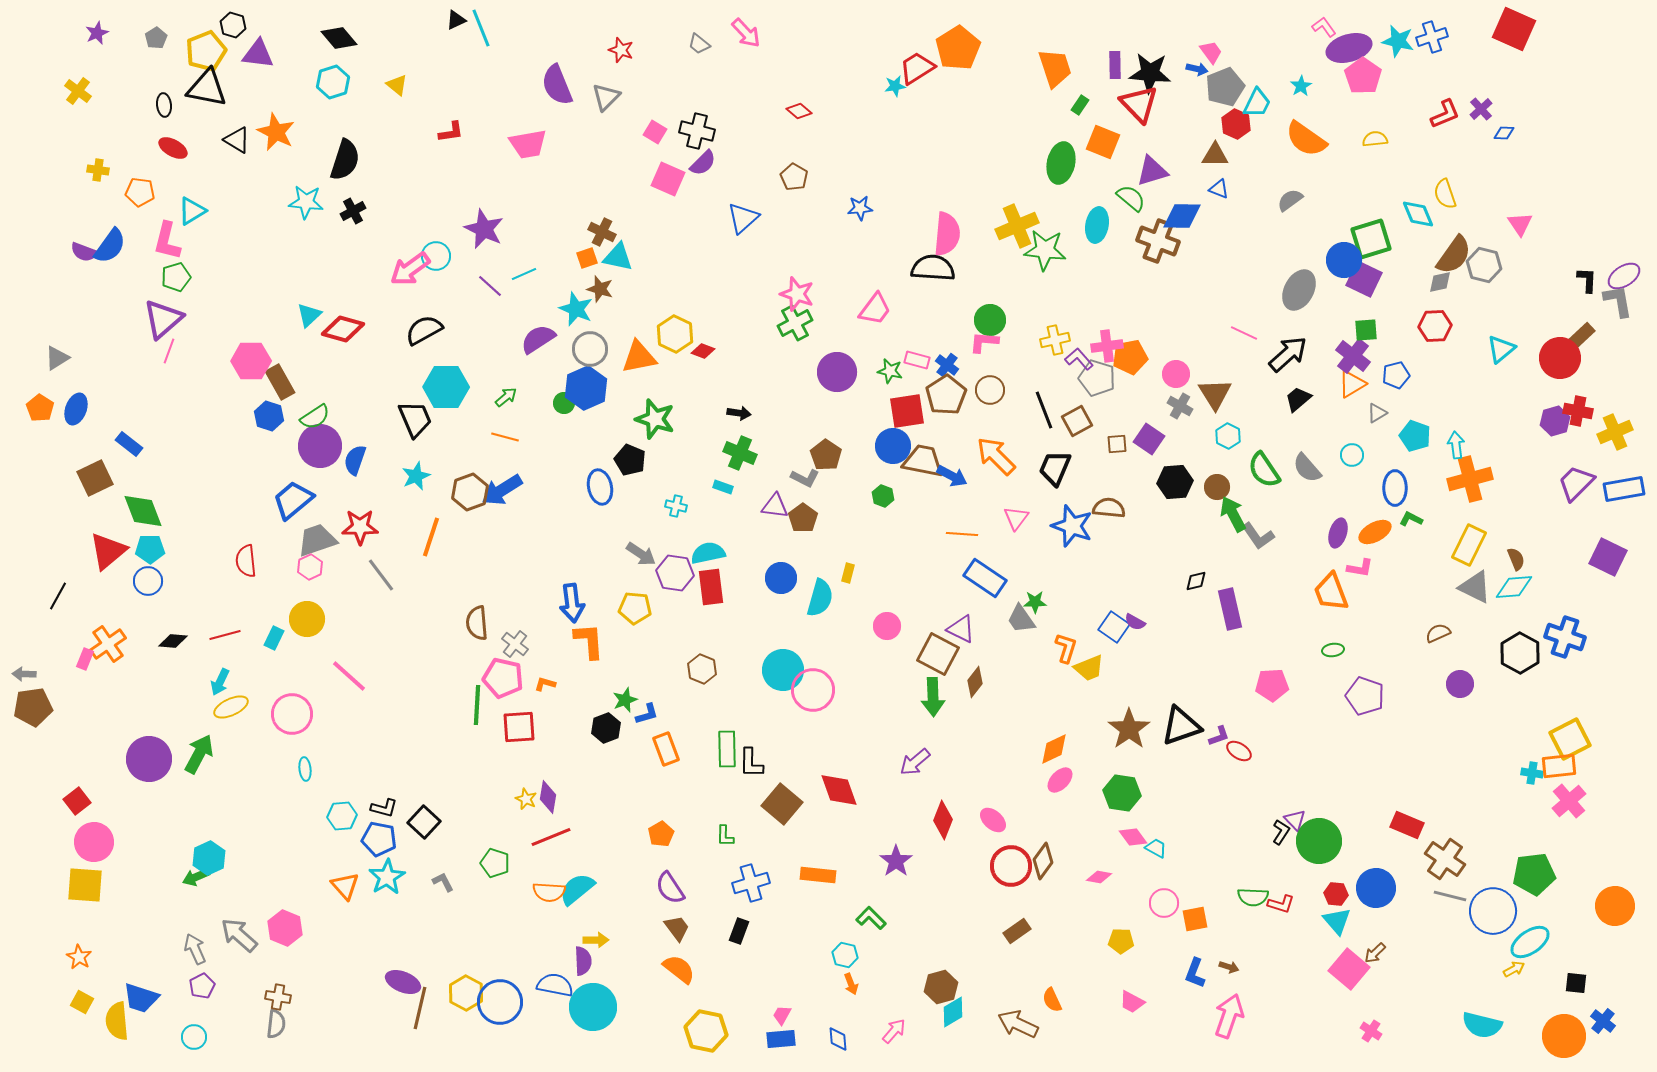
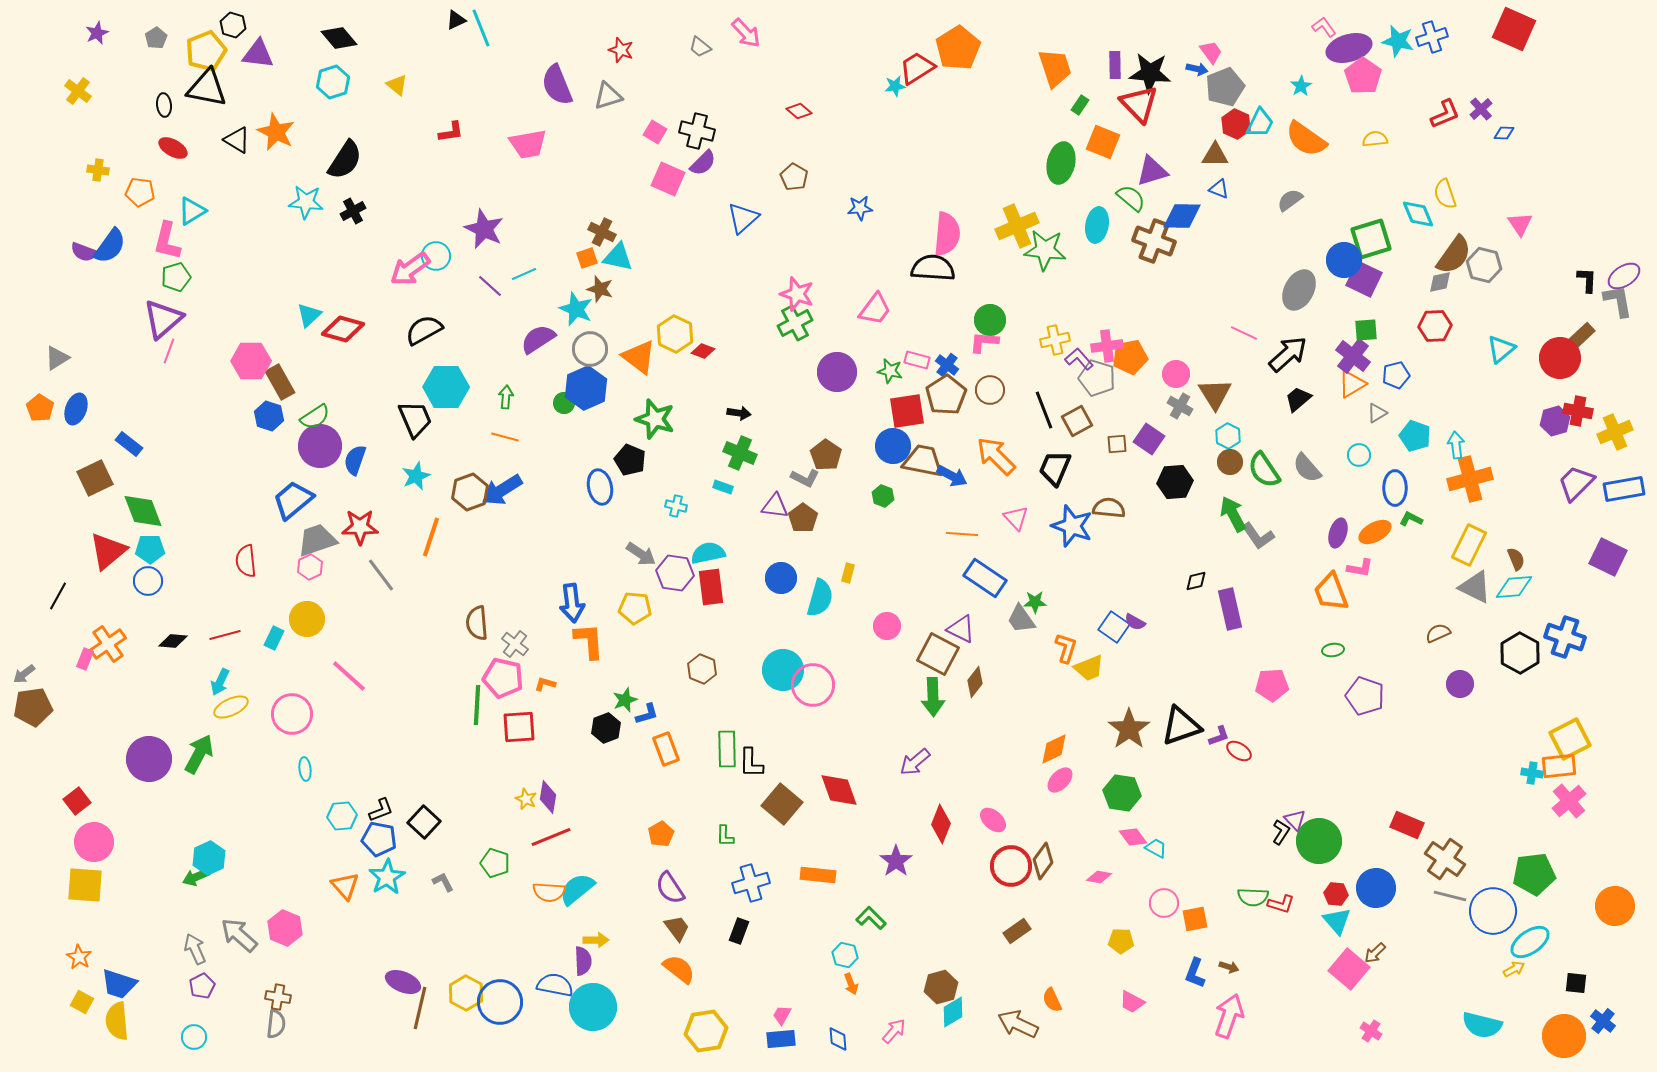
gray trapezoid at (699, 44): moved 1 px right, 3 px down
gray triangle at (606, 97): moved 2 px right, 1 px up; rotated 28 degrees clockwise
cyan trapezoid at (1257, 103): moved 3 px right, 20 px down
black semicircle at (345, 160): rotated 15 degrees clockwise
brown cross at (1158, 241): moved 4 px left
orange triangle at (639, 357): rotated 48 degrees clockwise
green arrow at (506, 397): rotated 45 degrees counterclockwise
cyan circle at (1352, 455): moved 7 px right
brown circle at (1217, 487): moved 13 px right, 25 px up
pink triangle at (1016, 518): rotated 20 degrees counterclockwise
gray arrow at (24, 674): rotated 40 degrees counterclockwise
pink circle at (813, 690): moved 5 px up
black L-shape at (384, 808): moved 3 px left, 2 px down; rotated 36 degrees counterclockwise
red diamond at (943, 820): moved 2 px left, 4 px down
blue trapezoid at (141, 998): moved 22 px left, 14 px up
yellow hexagon at (706, 1031): rotated 21 degrees counterclockwise
